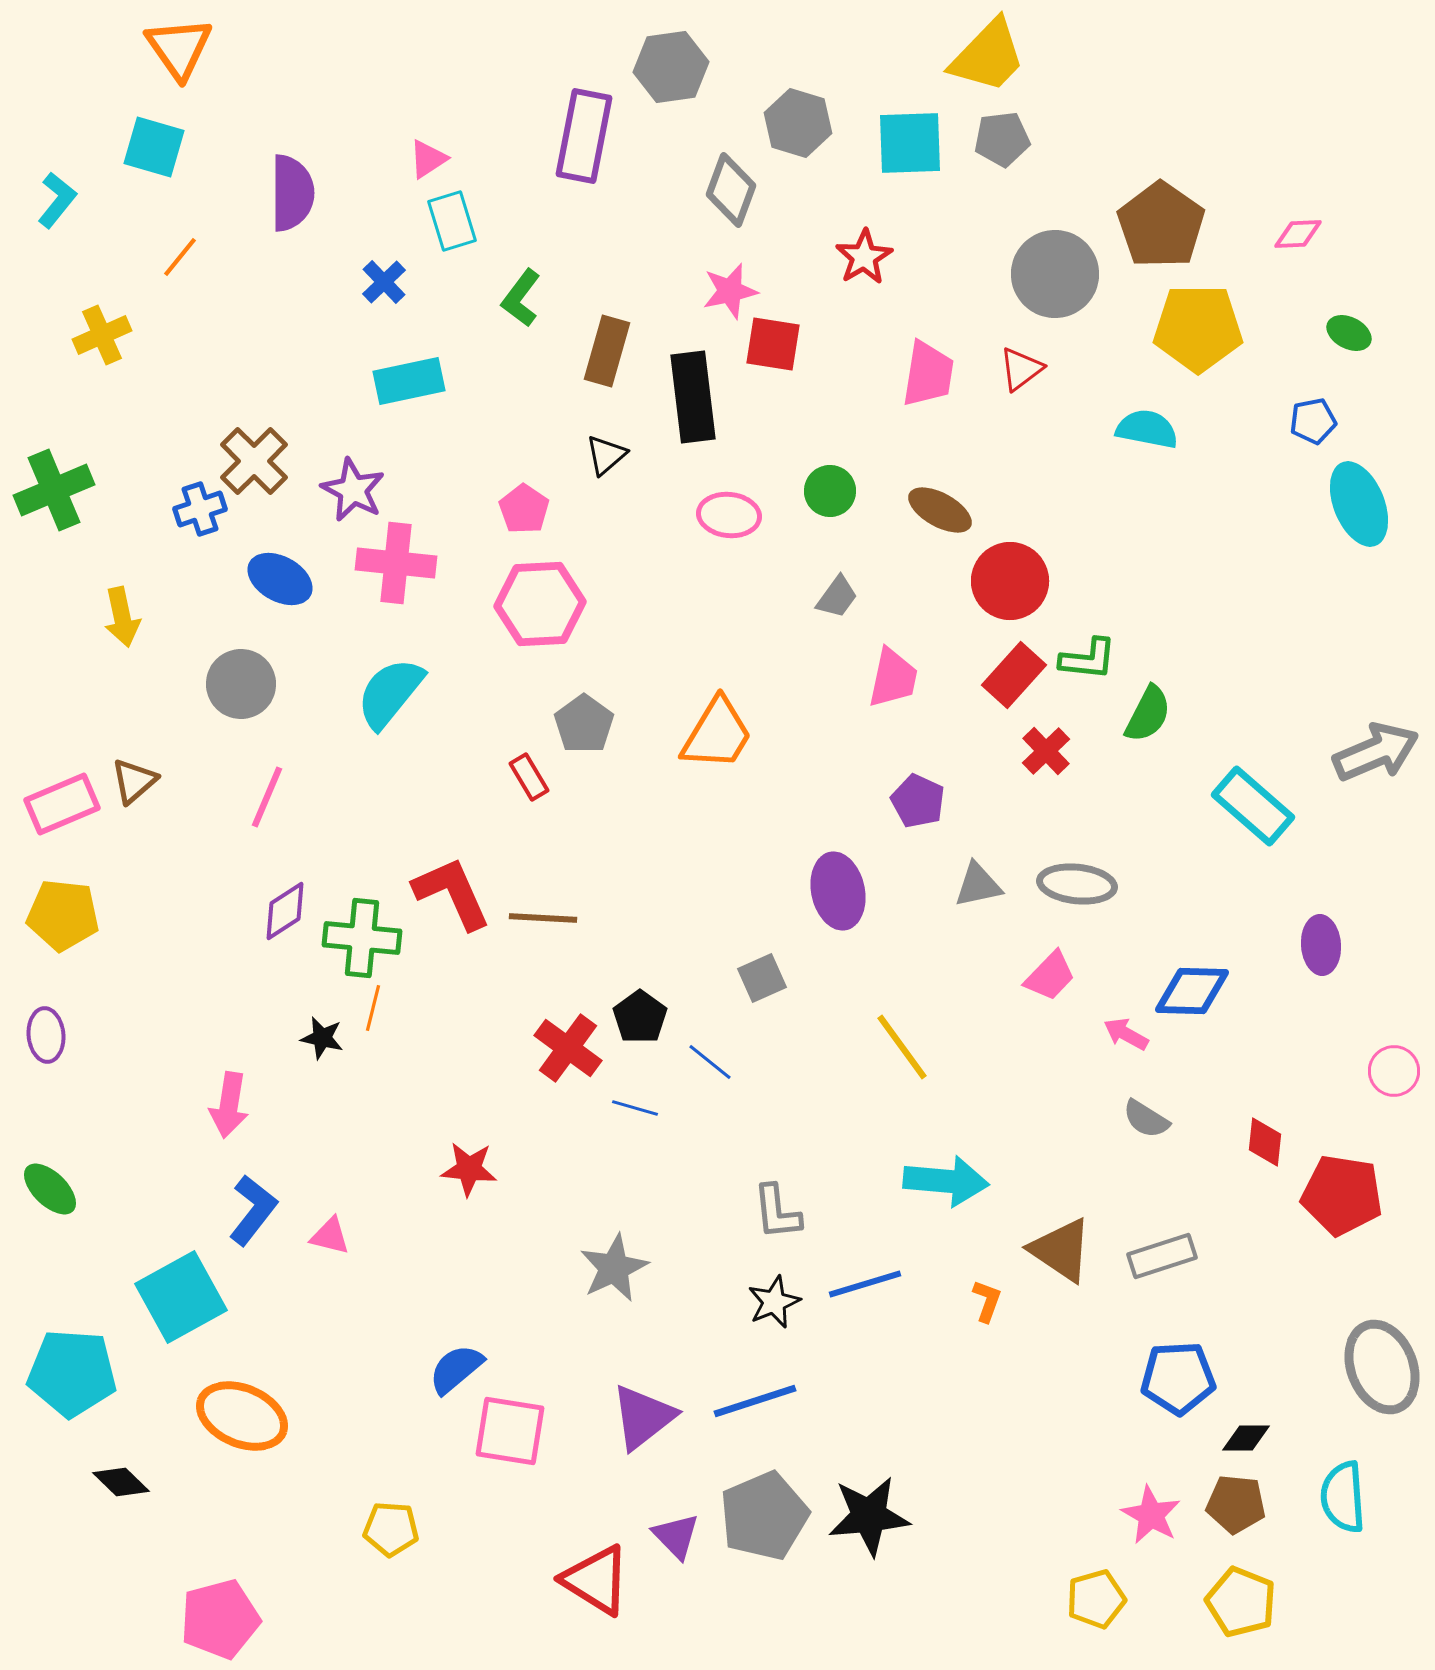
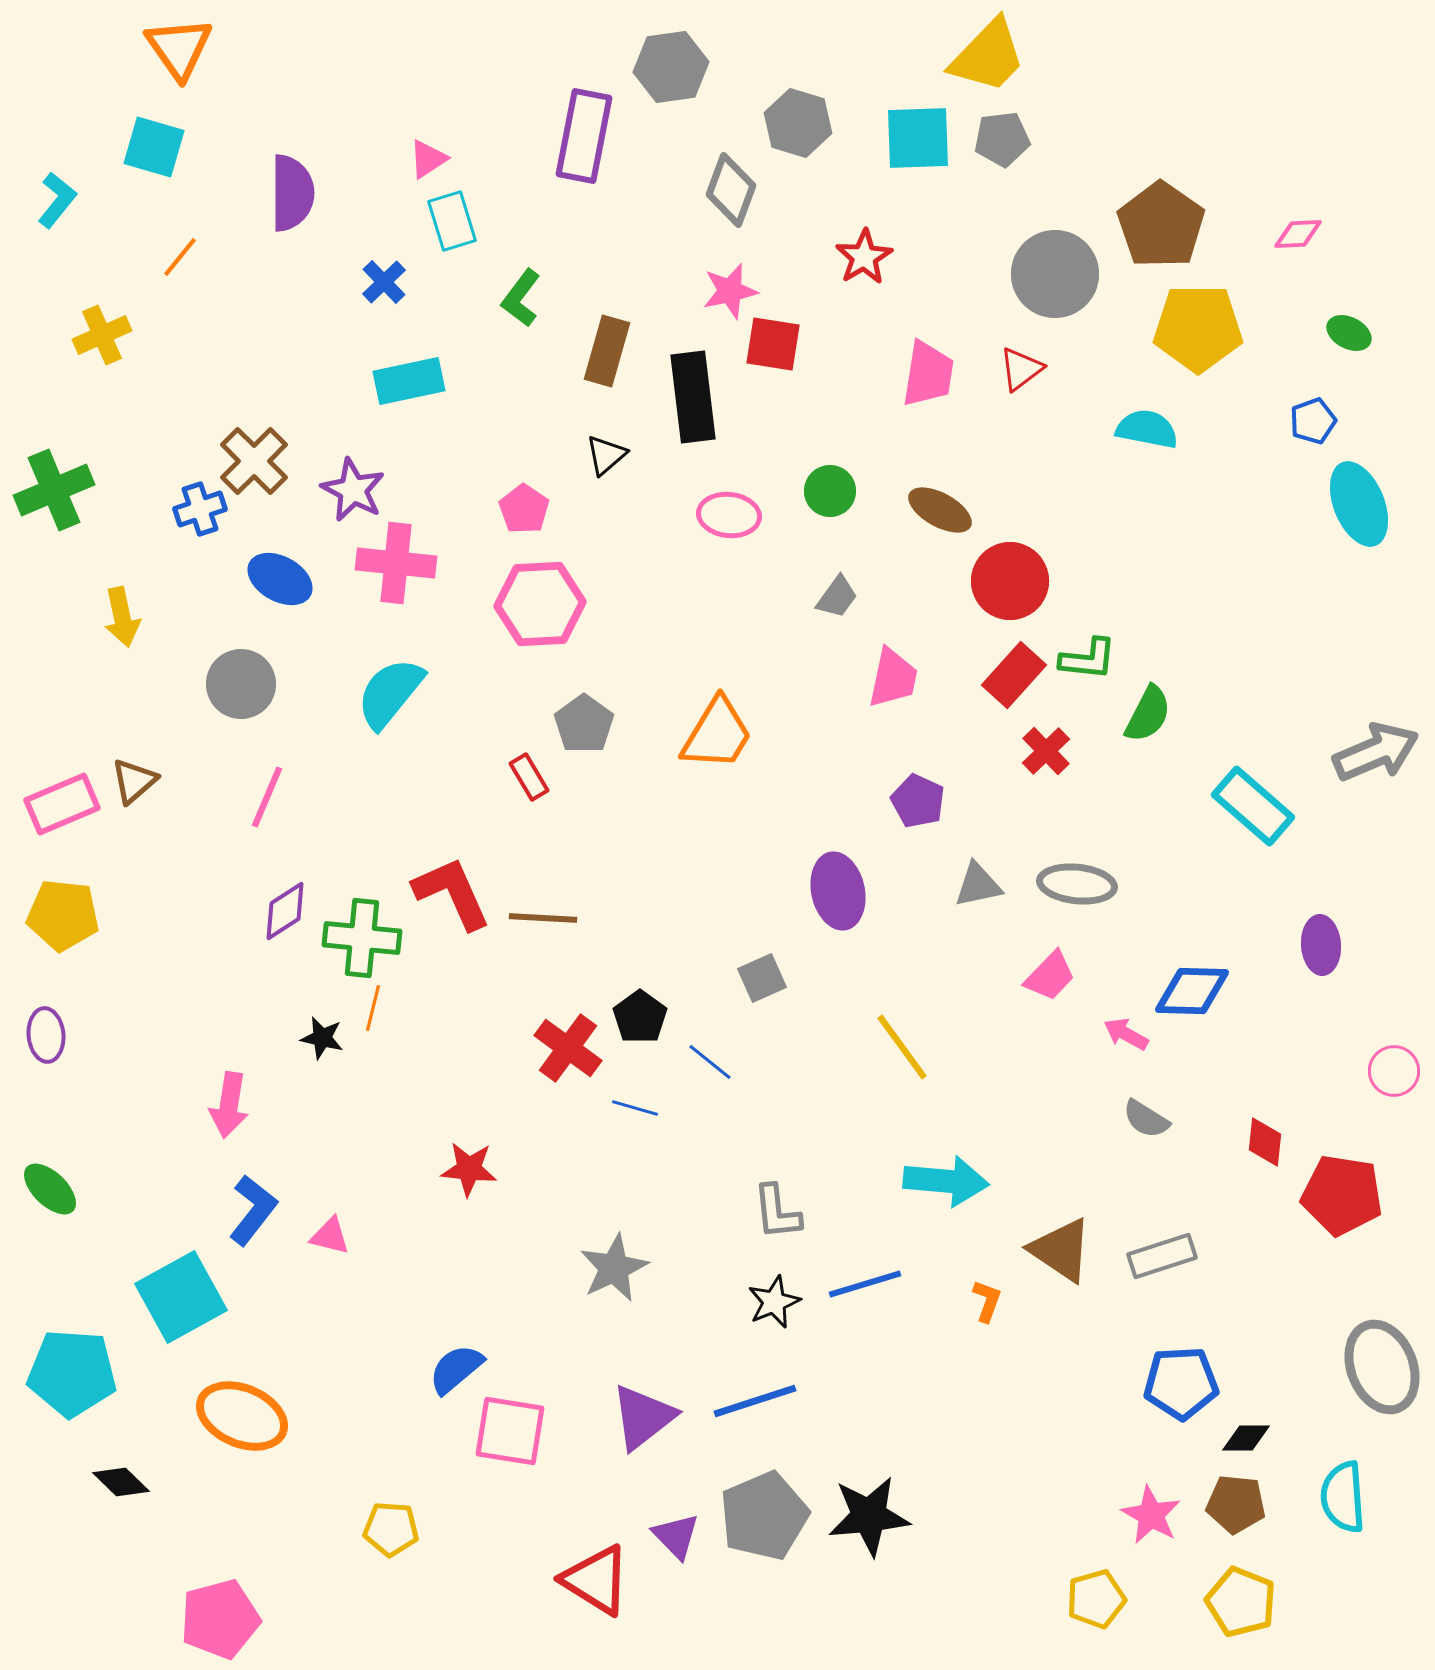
cyan square at (910, 143): moved 8 px right, 5 px up
blue pentagon at (1313, 421): rotated 9 degrees counterclockwise
blue pentagon at (1178, 1378): moved 3 px right, 5 px down
